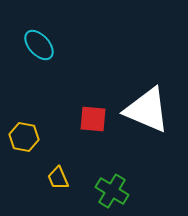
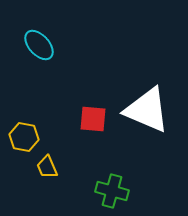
yellow trapezoid: moved 11 px left, 11 px up
green cross: rotated 16 degrees counterclockwise
